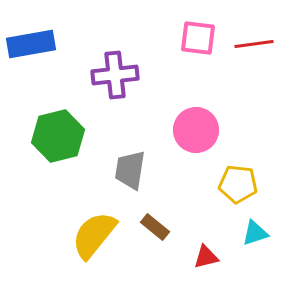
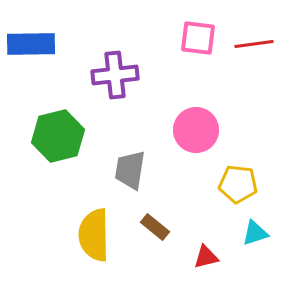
blue rectangle: rotated 9 degrees clockwise
yellow semicircle: rotated 40 degrees counterclockwise
